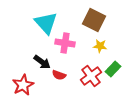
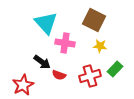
green rectangle: moved 2 px right
red cross: moved 1 px left; rotated 20 degrees clockwise
